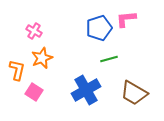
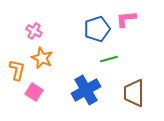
blue pentagon: moved 2 px left, 1 px down
orange star: rotated 25 degrees counterclockwise
brown trapezoid: rotated 60 degrees clockwise
